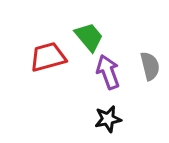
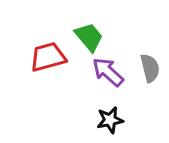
gray semicircle: moved 2 px down
purple arrow: rotated 28 degrees counterclockwise
black star: moved 2 px right, 1 px down
